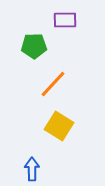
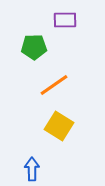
green pentagon: moved 1 px down
orange line: moved 1 px right, 1 px down; rotated 12 degrees clockwise
